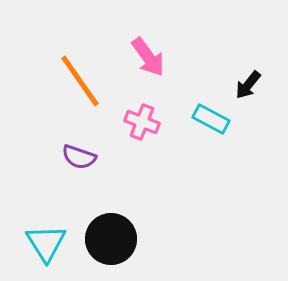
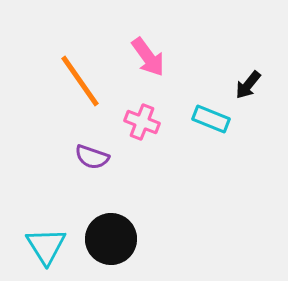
cyan rectangle: rotated 6 degrees counterclockwise
purple semicircle: moved 13 px right
cyan triangle: moved 3 px down
